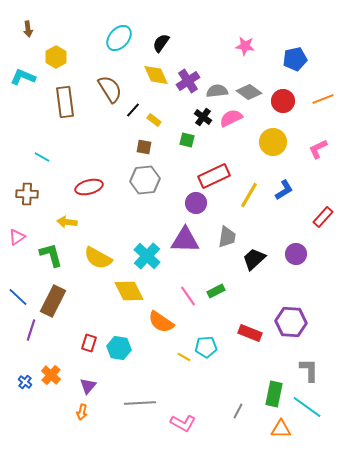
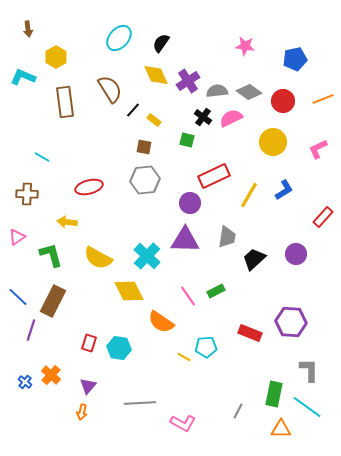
purple circle at (196, 203): moved 6 px left
